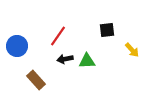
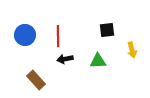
red line: rotated 35 degrees counterclockwise
blue circle: moved 8 px right, 11 px up
yellow arrow: rotated 28 degrees clockwise
green triangle: moved 11 px right
